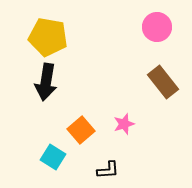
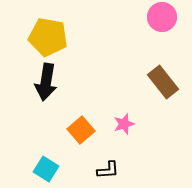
pink circle: moved 5 px right, 10 px up
cyan square: moved 7 px left, 12 px down
